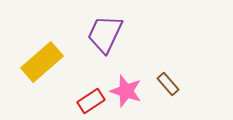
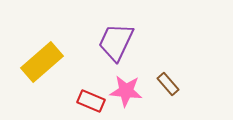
purple trapezoid: moved 11 px right, 8 px down
pink star: rotated 12 degrees counterclockwise
red rectangle: rotated 56 degrees clockwise
